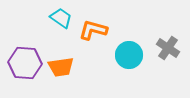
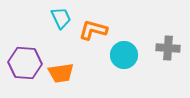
cyan trapezoid: rotated 30 degrees clockwise
gray cross: rotated 30 degrees counterclockwise
cyan circle: moved 5 px left
orange trapezoid: moved 6 px down
